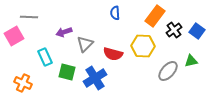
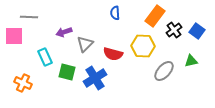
pink square: rotated 30 degrees clockwise
gray ellipse: moved 4 px left
